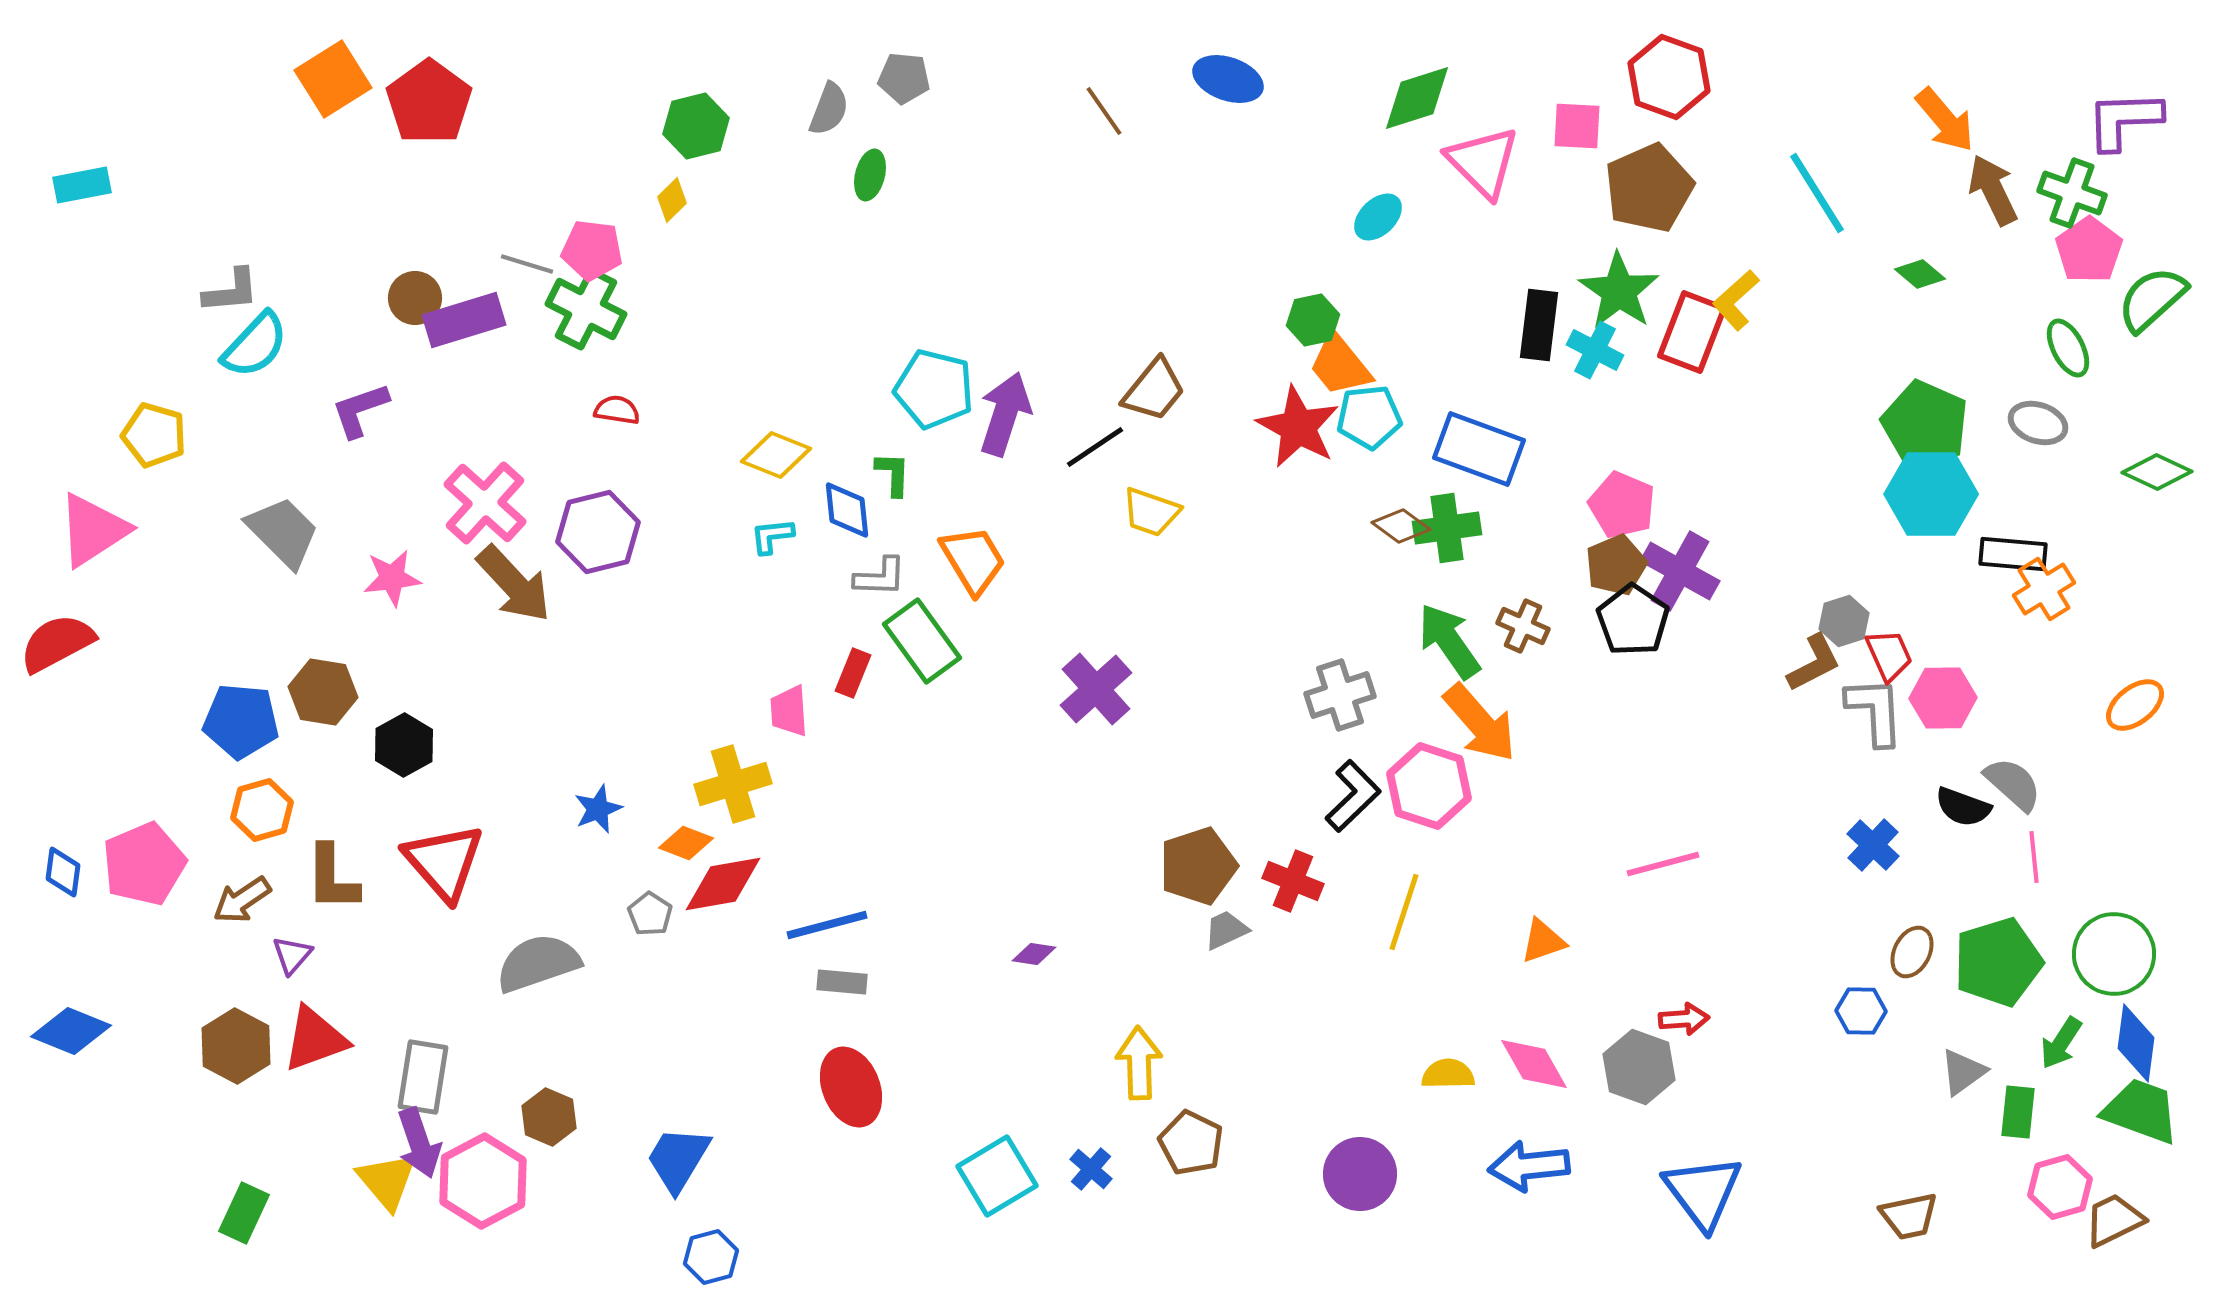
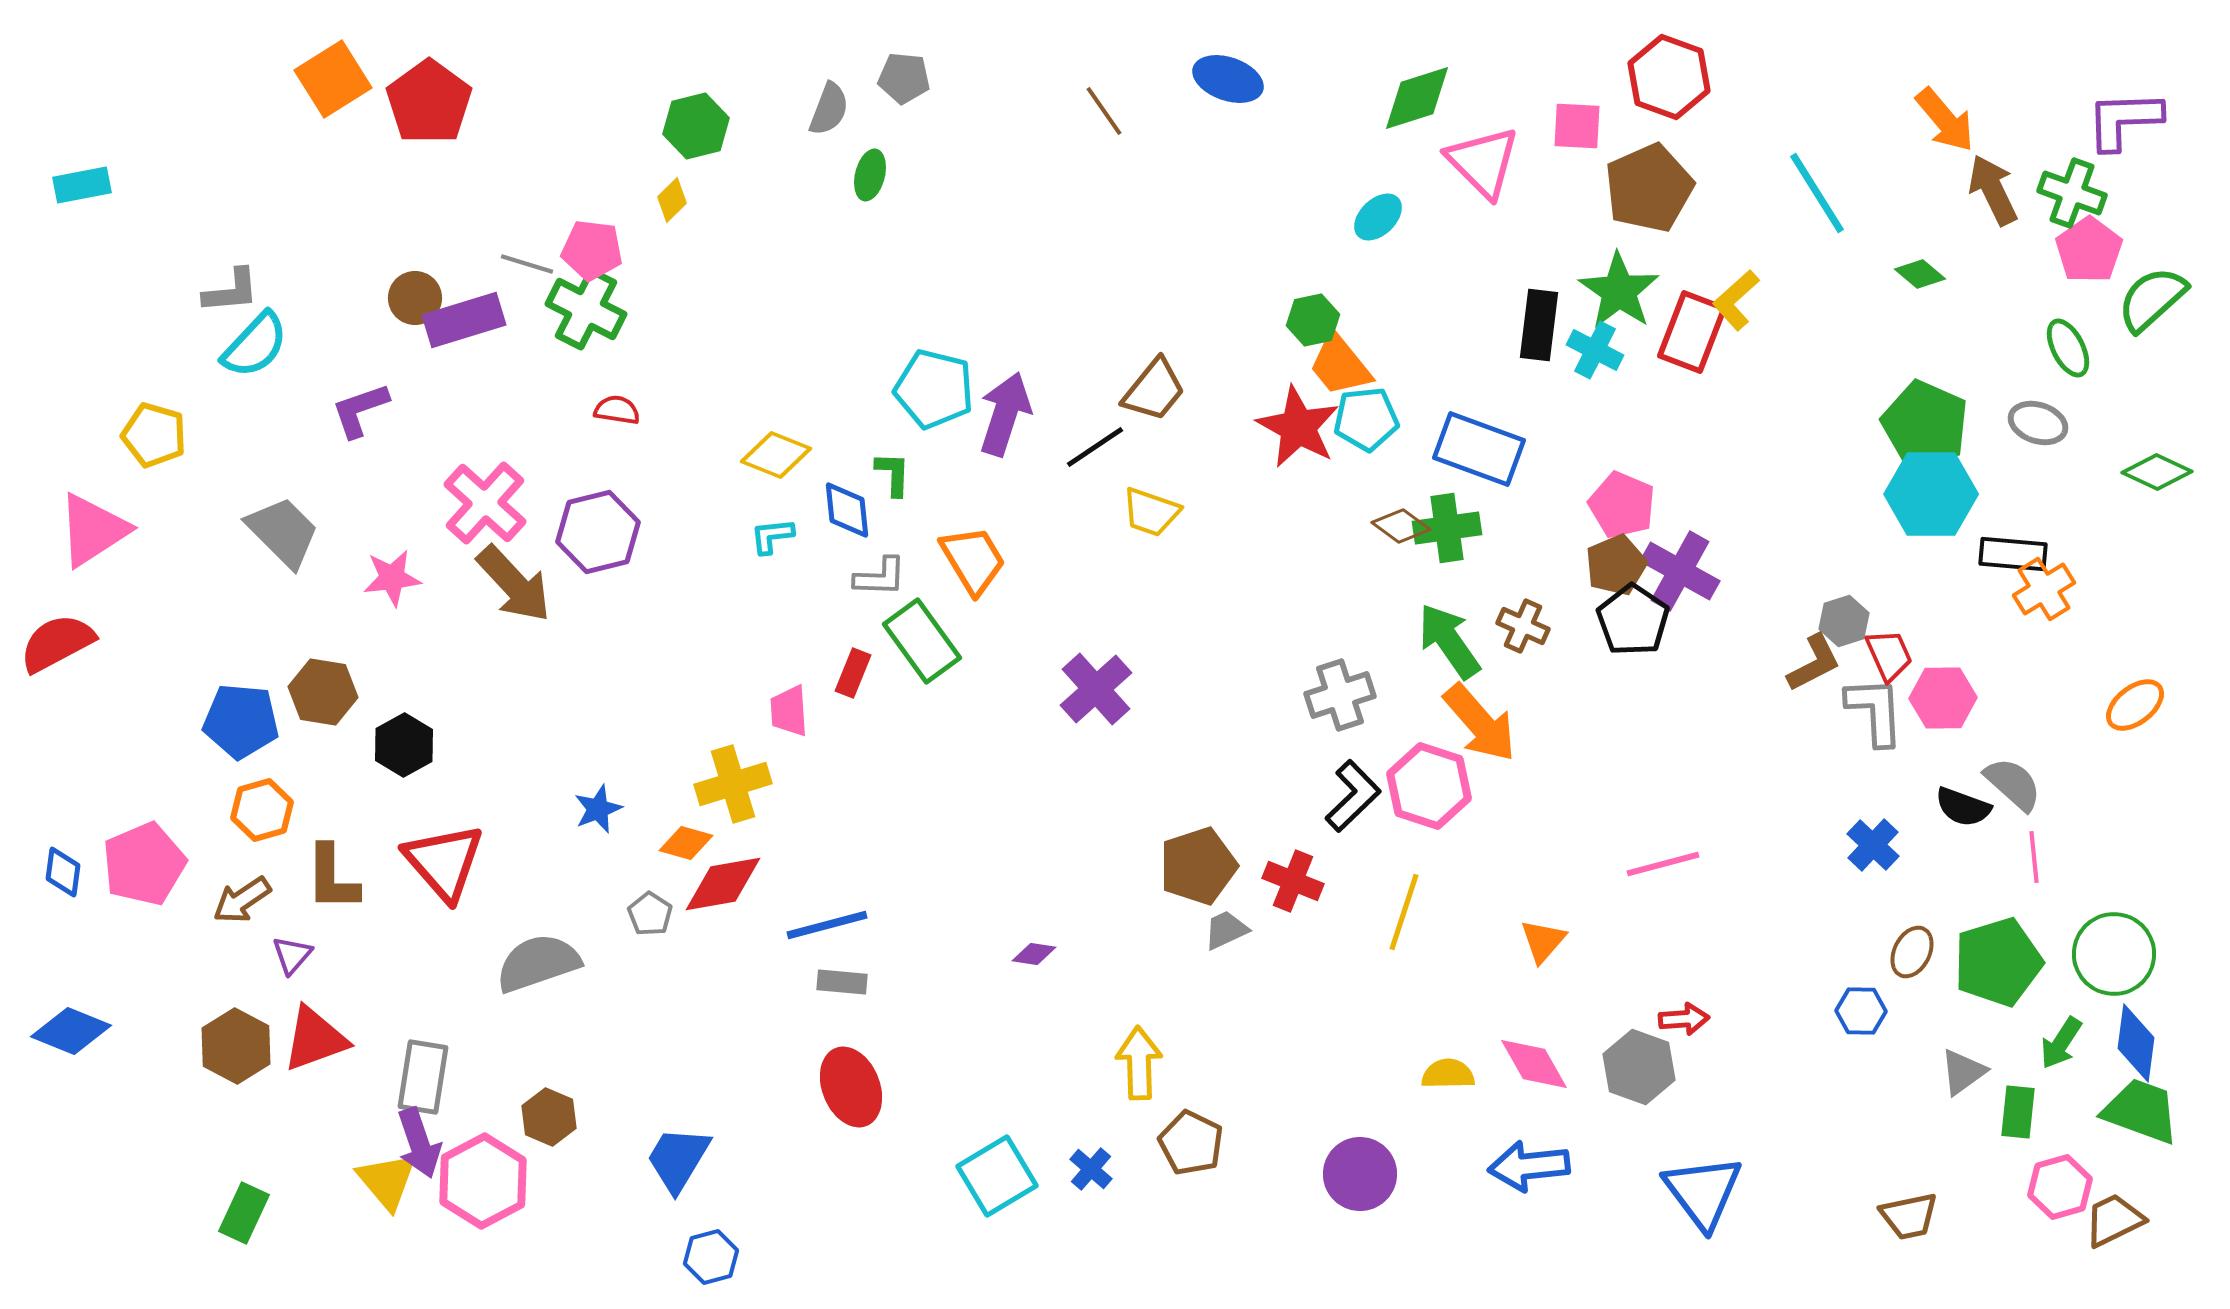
cyan pentagon at (1369, 417): moved 3 px left, 2 px down
orange diamond at (686, 843): rotated 6 degrees counterclockwise
orange triangle at (1543, 941): rotated 30 degrees counterclockwise
